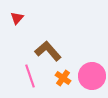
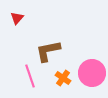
brown L-shape: rotated 60 degrees counterclockwise
pink circle: moved 3 px up
